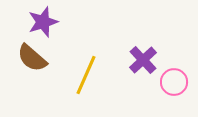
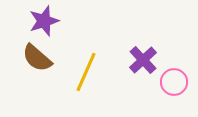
purple star: moved 1 px right, 1 px up
brown semicircle: moved 5 px right
yellow line: moved 3 px up
